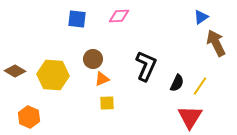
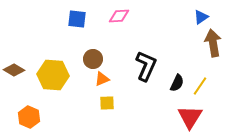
brown arrow: moved 3 px left; rotated 16 degrees clockwise
brown diamond: moved 1 px left, 1 px up
